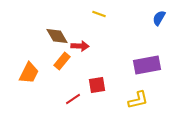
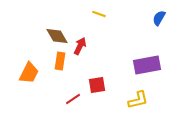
red arrow: rotated 66 degrees counterclockwise
orange rectangle: moved 2 px left; rotated 30 degrees counterclockwise
